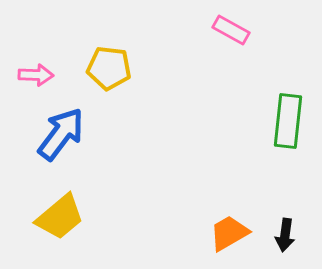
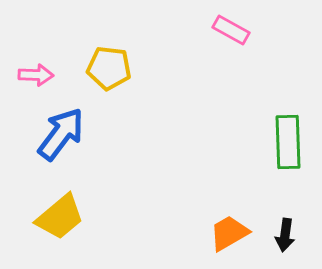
green rectangle: moved 21 px down; rotated 8 degrees counterclockwise
